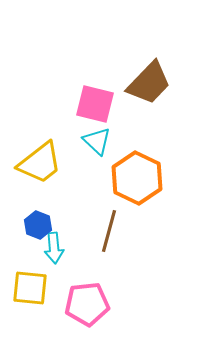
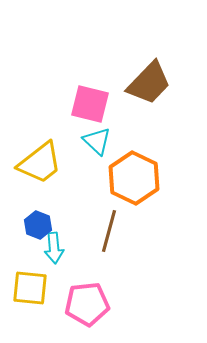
pink square: moved 5 px left
orange hexagon: moved 3 px left
